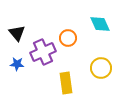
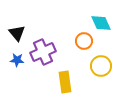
cyan diamond: moved 1 px right, 1 px up
orange circle: moved 16 px right, 3 px down
blue star: moved 4 px up
yellow circle: moved 2 px up
yellow rectangle: moved 1 px left, 1 px up
